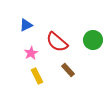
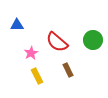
blue triangle: moved 9 px left; rotated 24 degrees clockwise
brown rectangle: rotated 16 degrees clockwise
